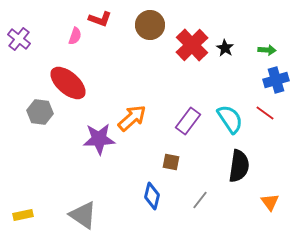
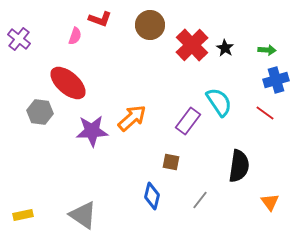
cyan semicircle: moved 11 px left, 17 px up
purple star: moved 7 px left, 8 px up
